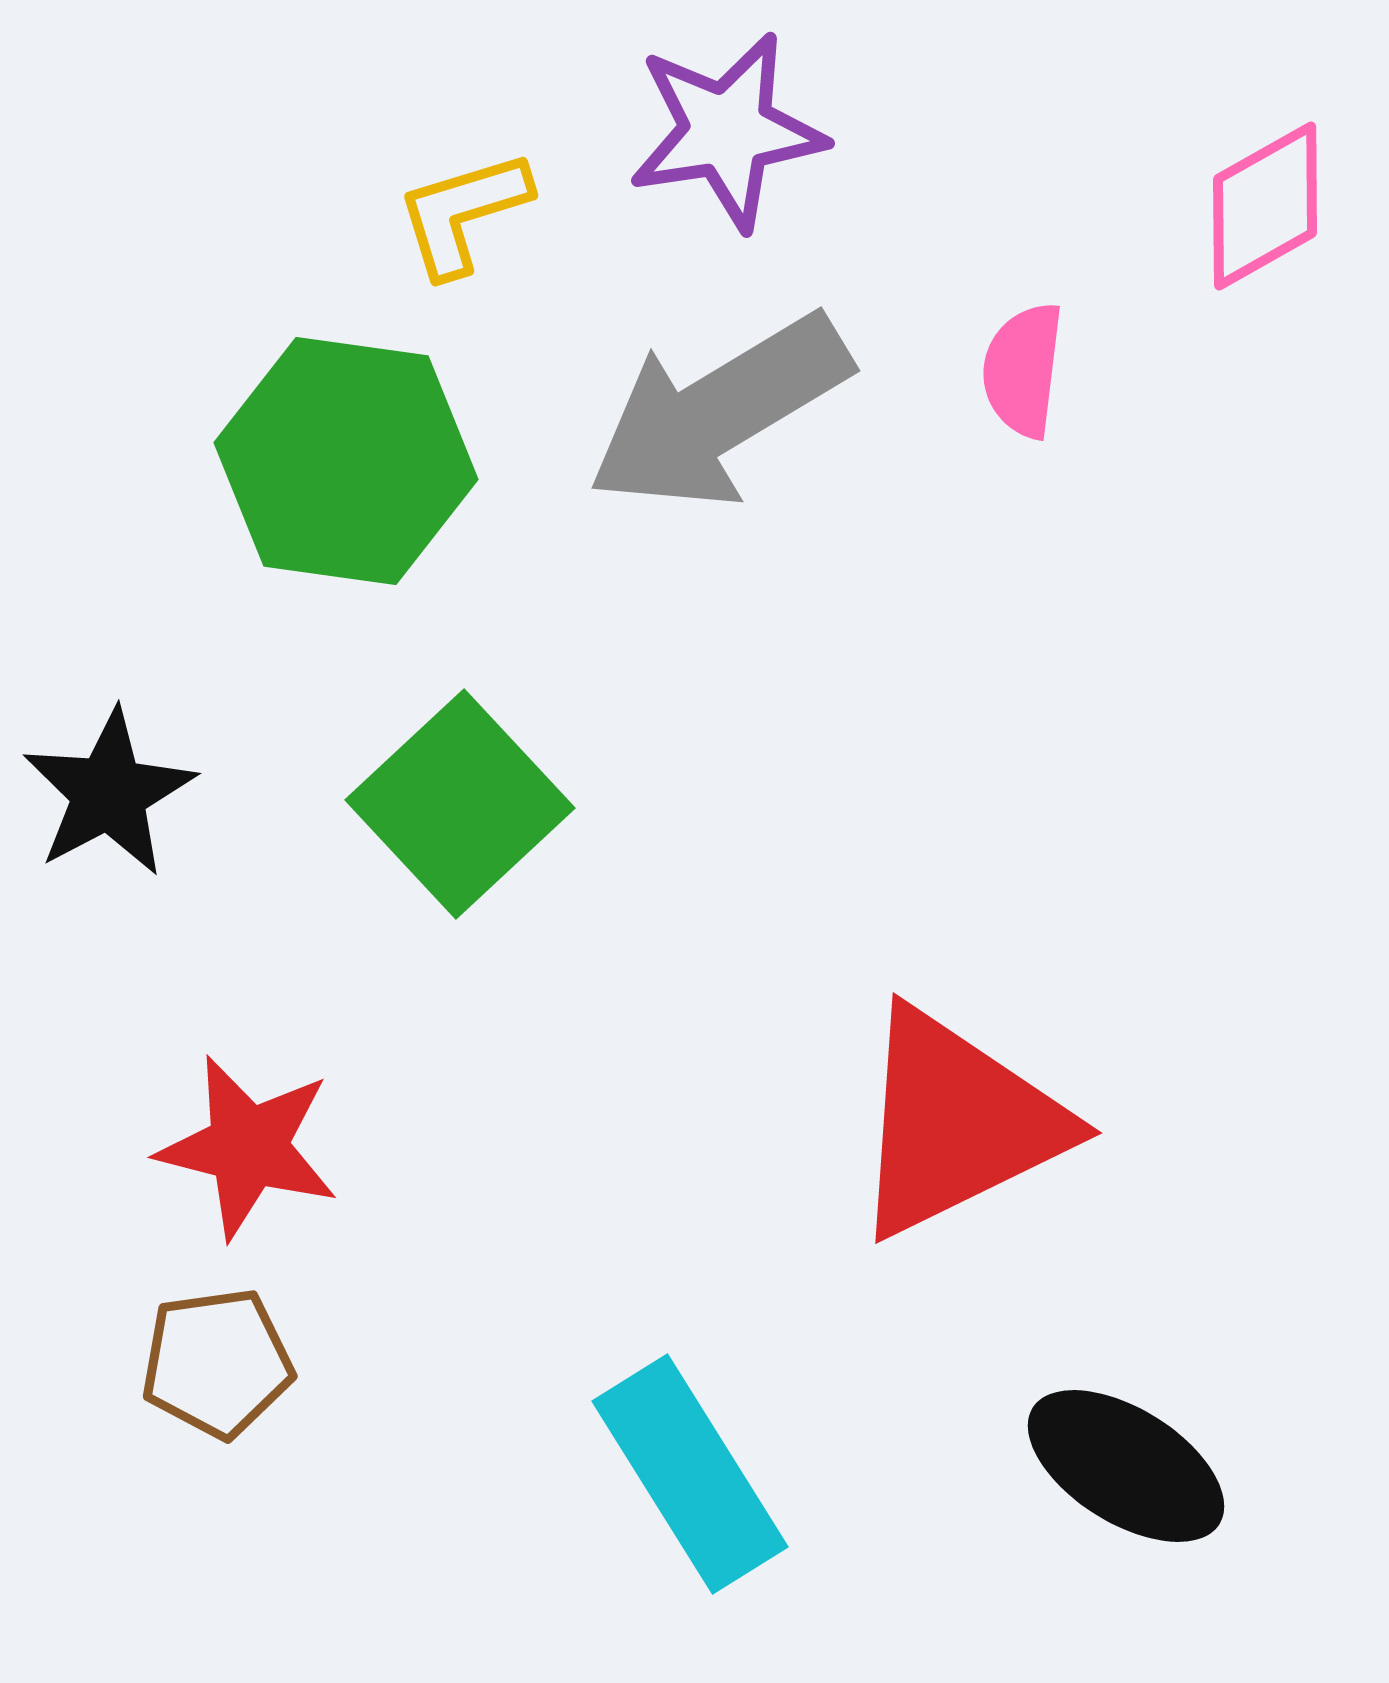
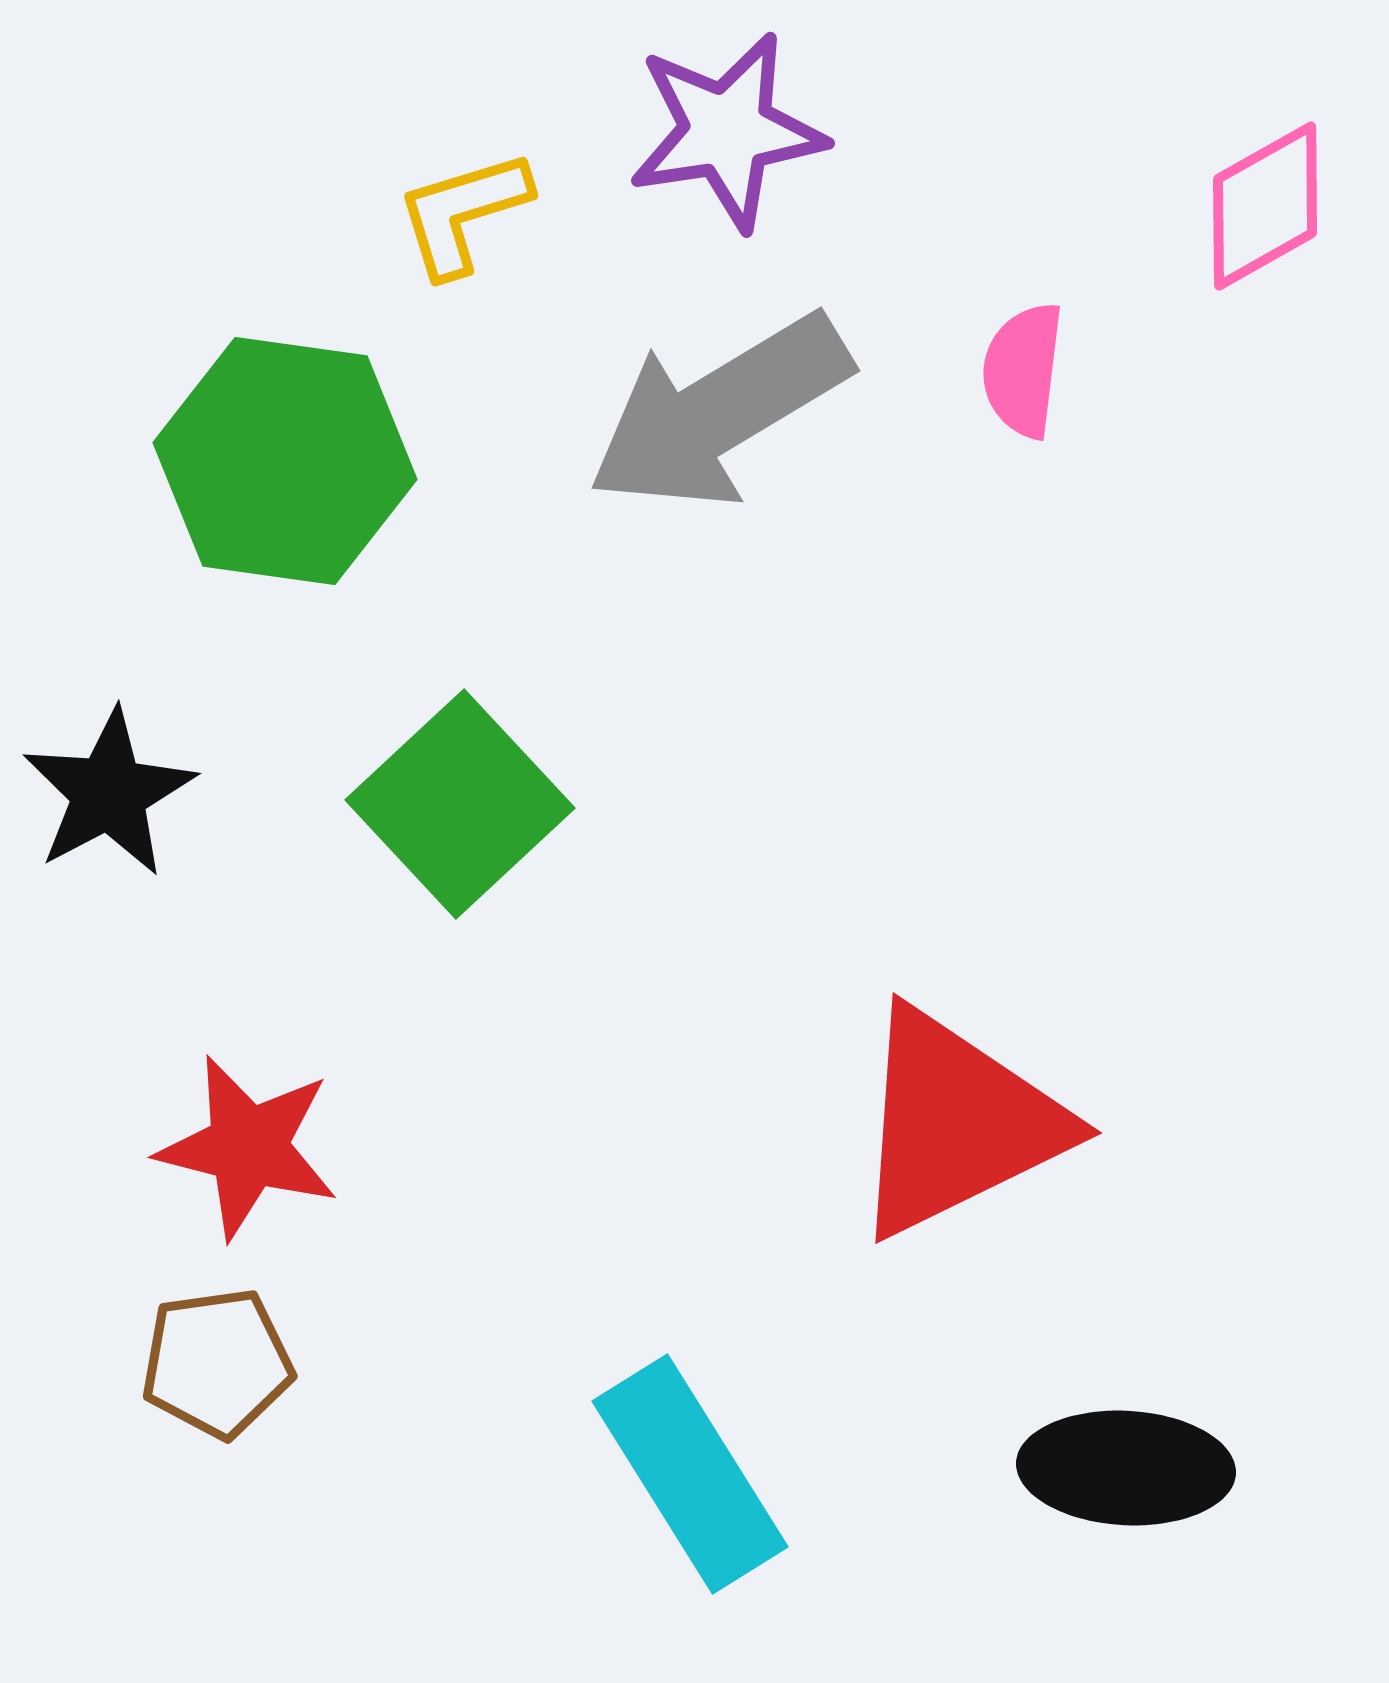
green hexagon: moved 61 px left
black ellipse: moved 2 px down; rotated 29 degrees counterclockwise
